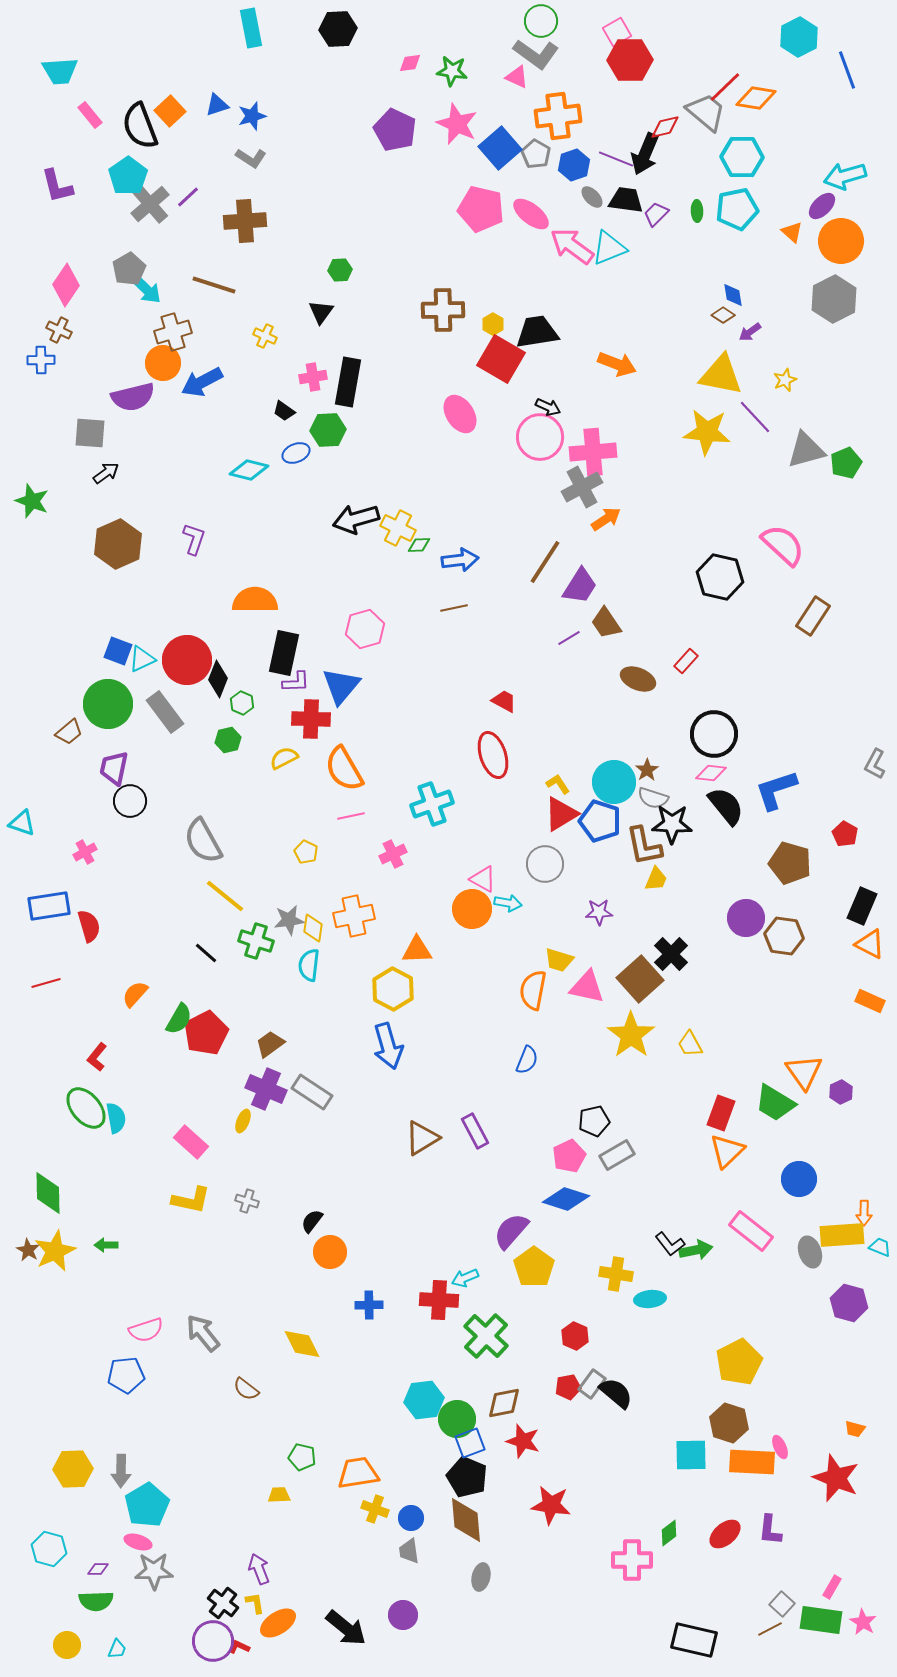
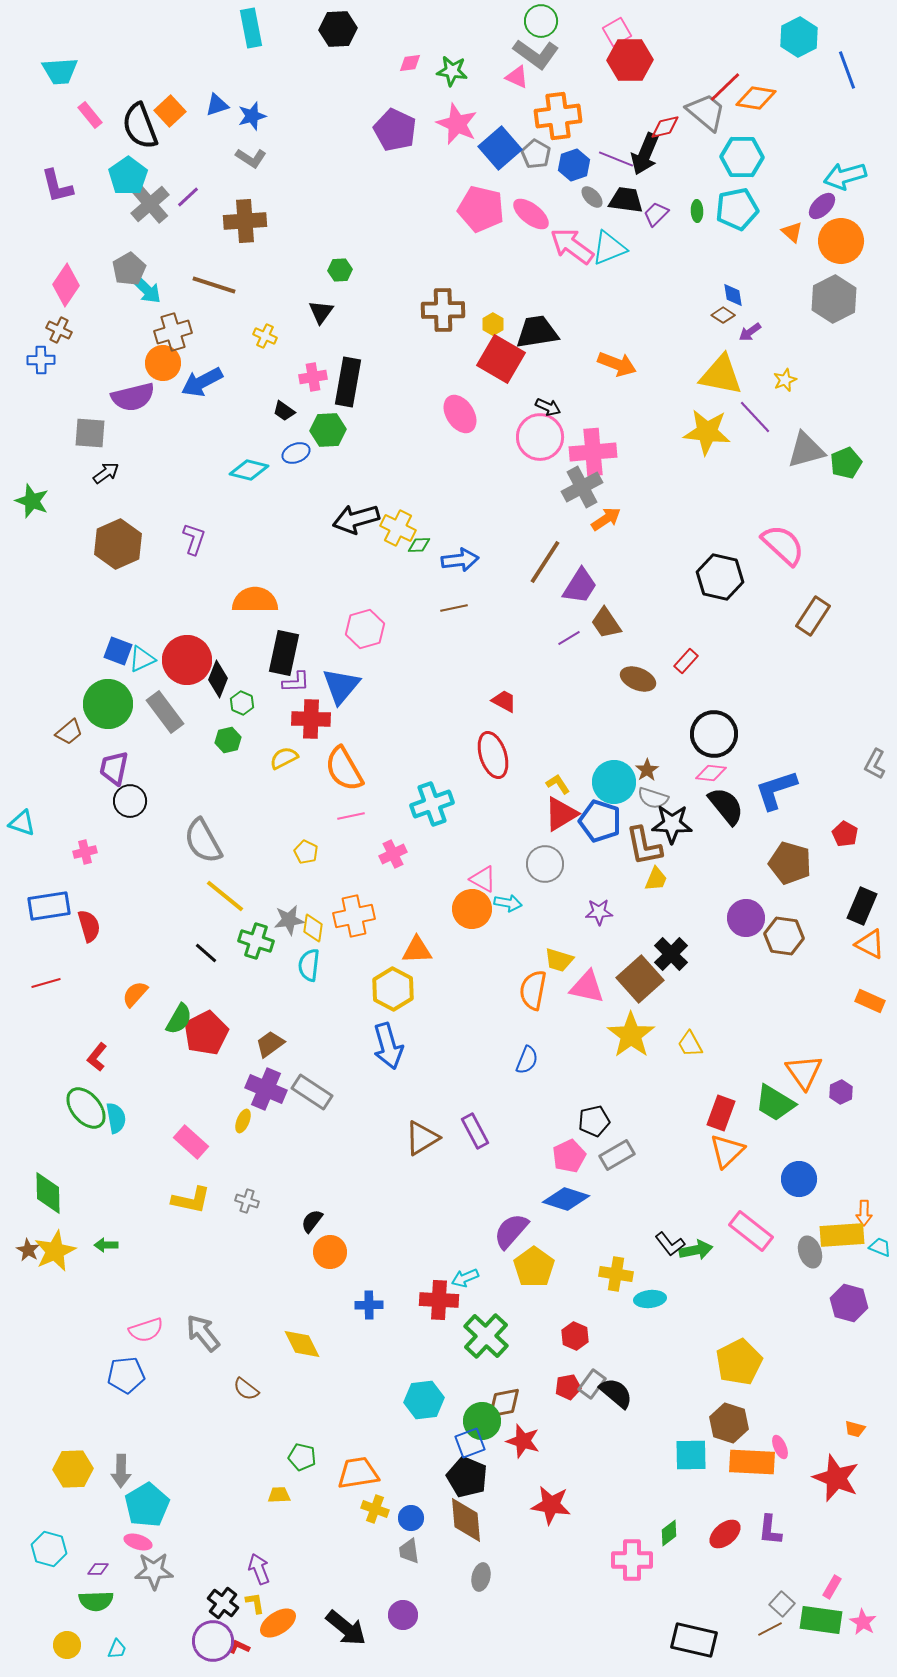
pink cross at (85, 852): rotated 15 degrees clockwise
green circle at (457, 1419): moved 25 px right, 2 px down
